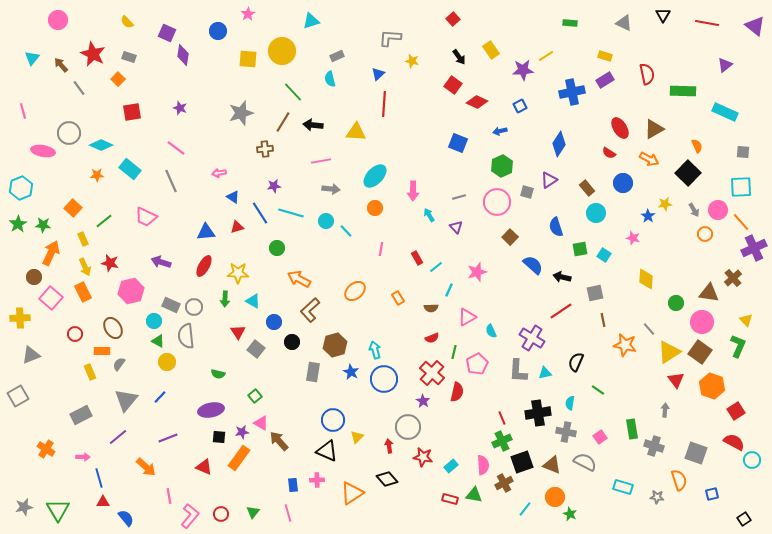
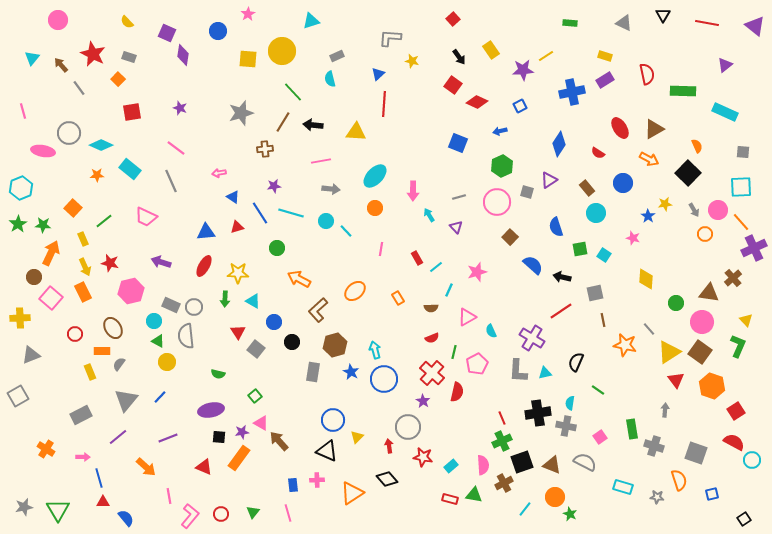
red semicircle at (609, 153): moved 11 px left
brown L-shape at (310, 310): moved 8 px right
gray cross at (566, 432): moved 6 px up
